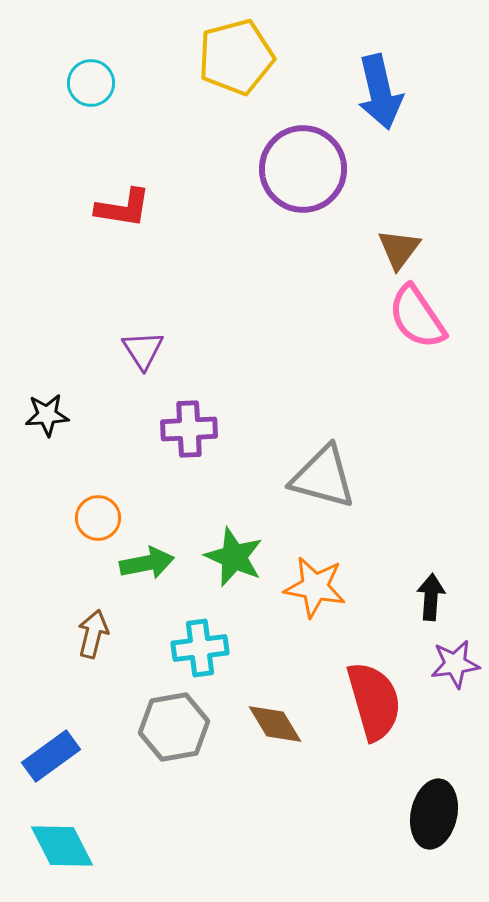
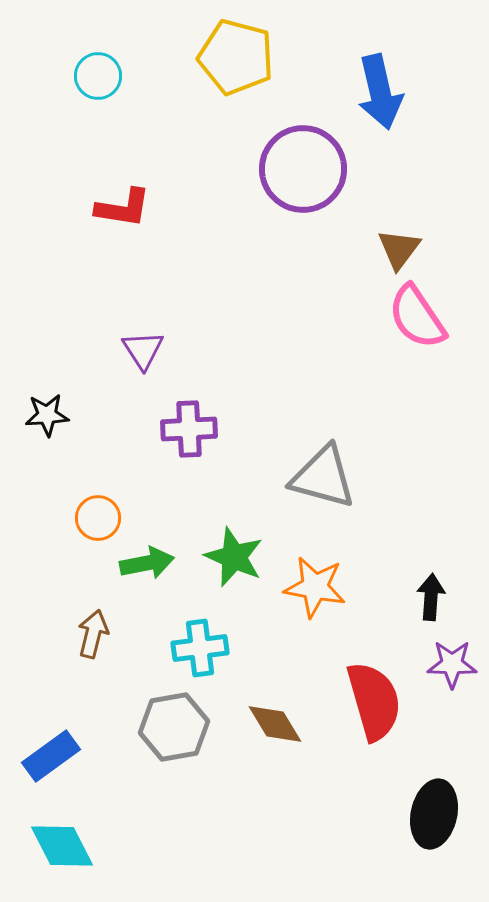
yellow pentagon: rotated 30 degrees clockwise
cyan circle: moved 7 px right, 7 px up
purple star: moved 3 px left; rotated 9 degrees clockwise
